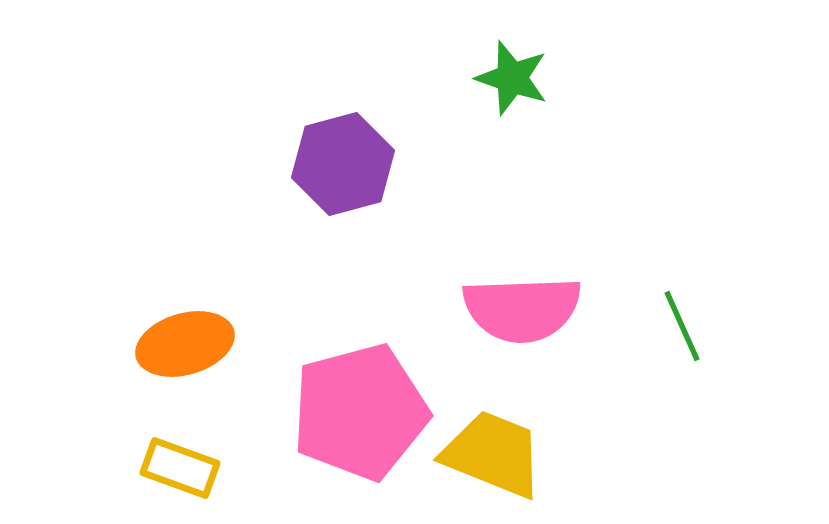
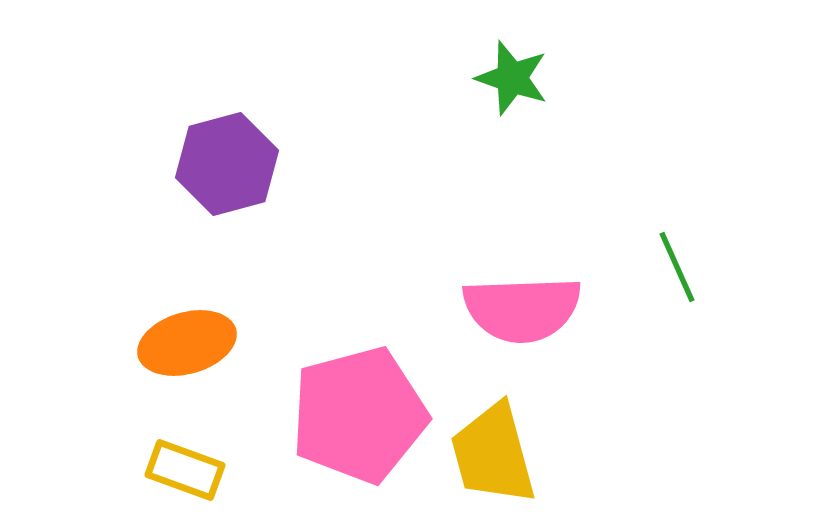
purple hexagon: moved 116 px left
green line: moved 5 px left, 59 px up
orange ellipse: moved 2 px right, 1 px up
pink pentagon: moved 1 px left, 3 px down
yellow trapezoid: rotated 127 degrees counterclockwise
yellow rectangle: moved 5 px right, 2 px down
